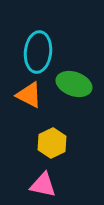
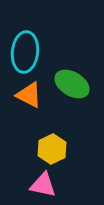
cyan ellipse: moved 13 px left
green ellipse: moved 2 px left; rotated 12 degrees clockwise
yellow hexagon: moved 6 px down
